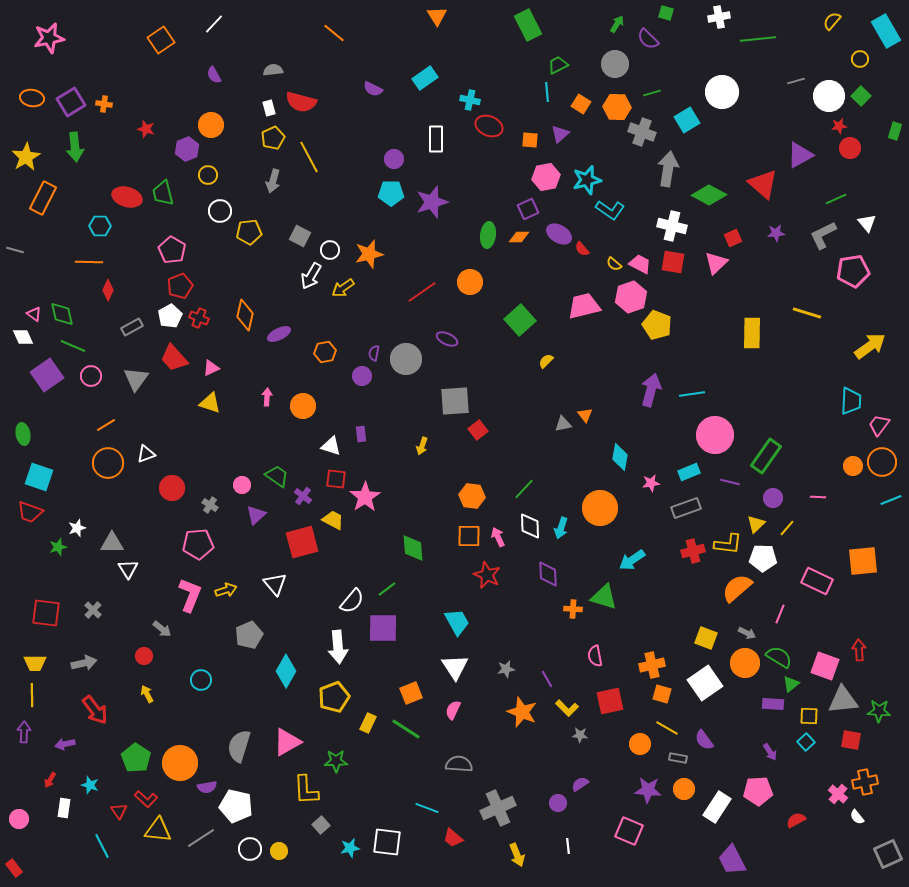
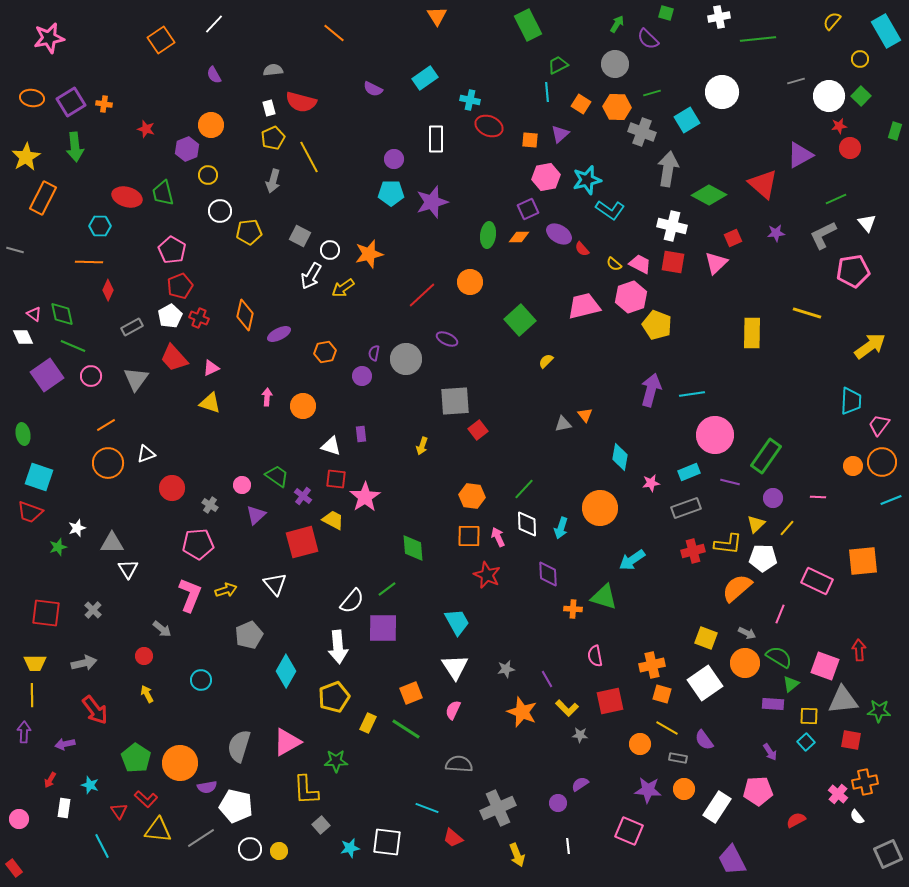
red line at (422, 292): moved 3 px down; rotated 8 degrees counterclockwise
white diamond at (530, 526): moved 3 px left, 2 px up
